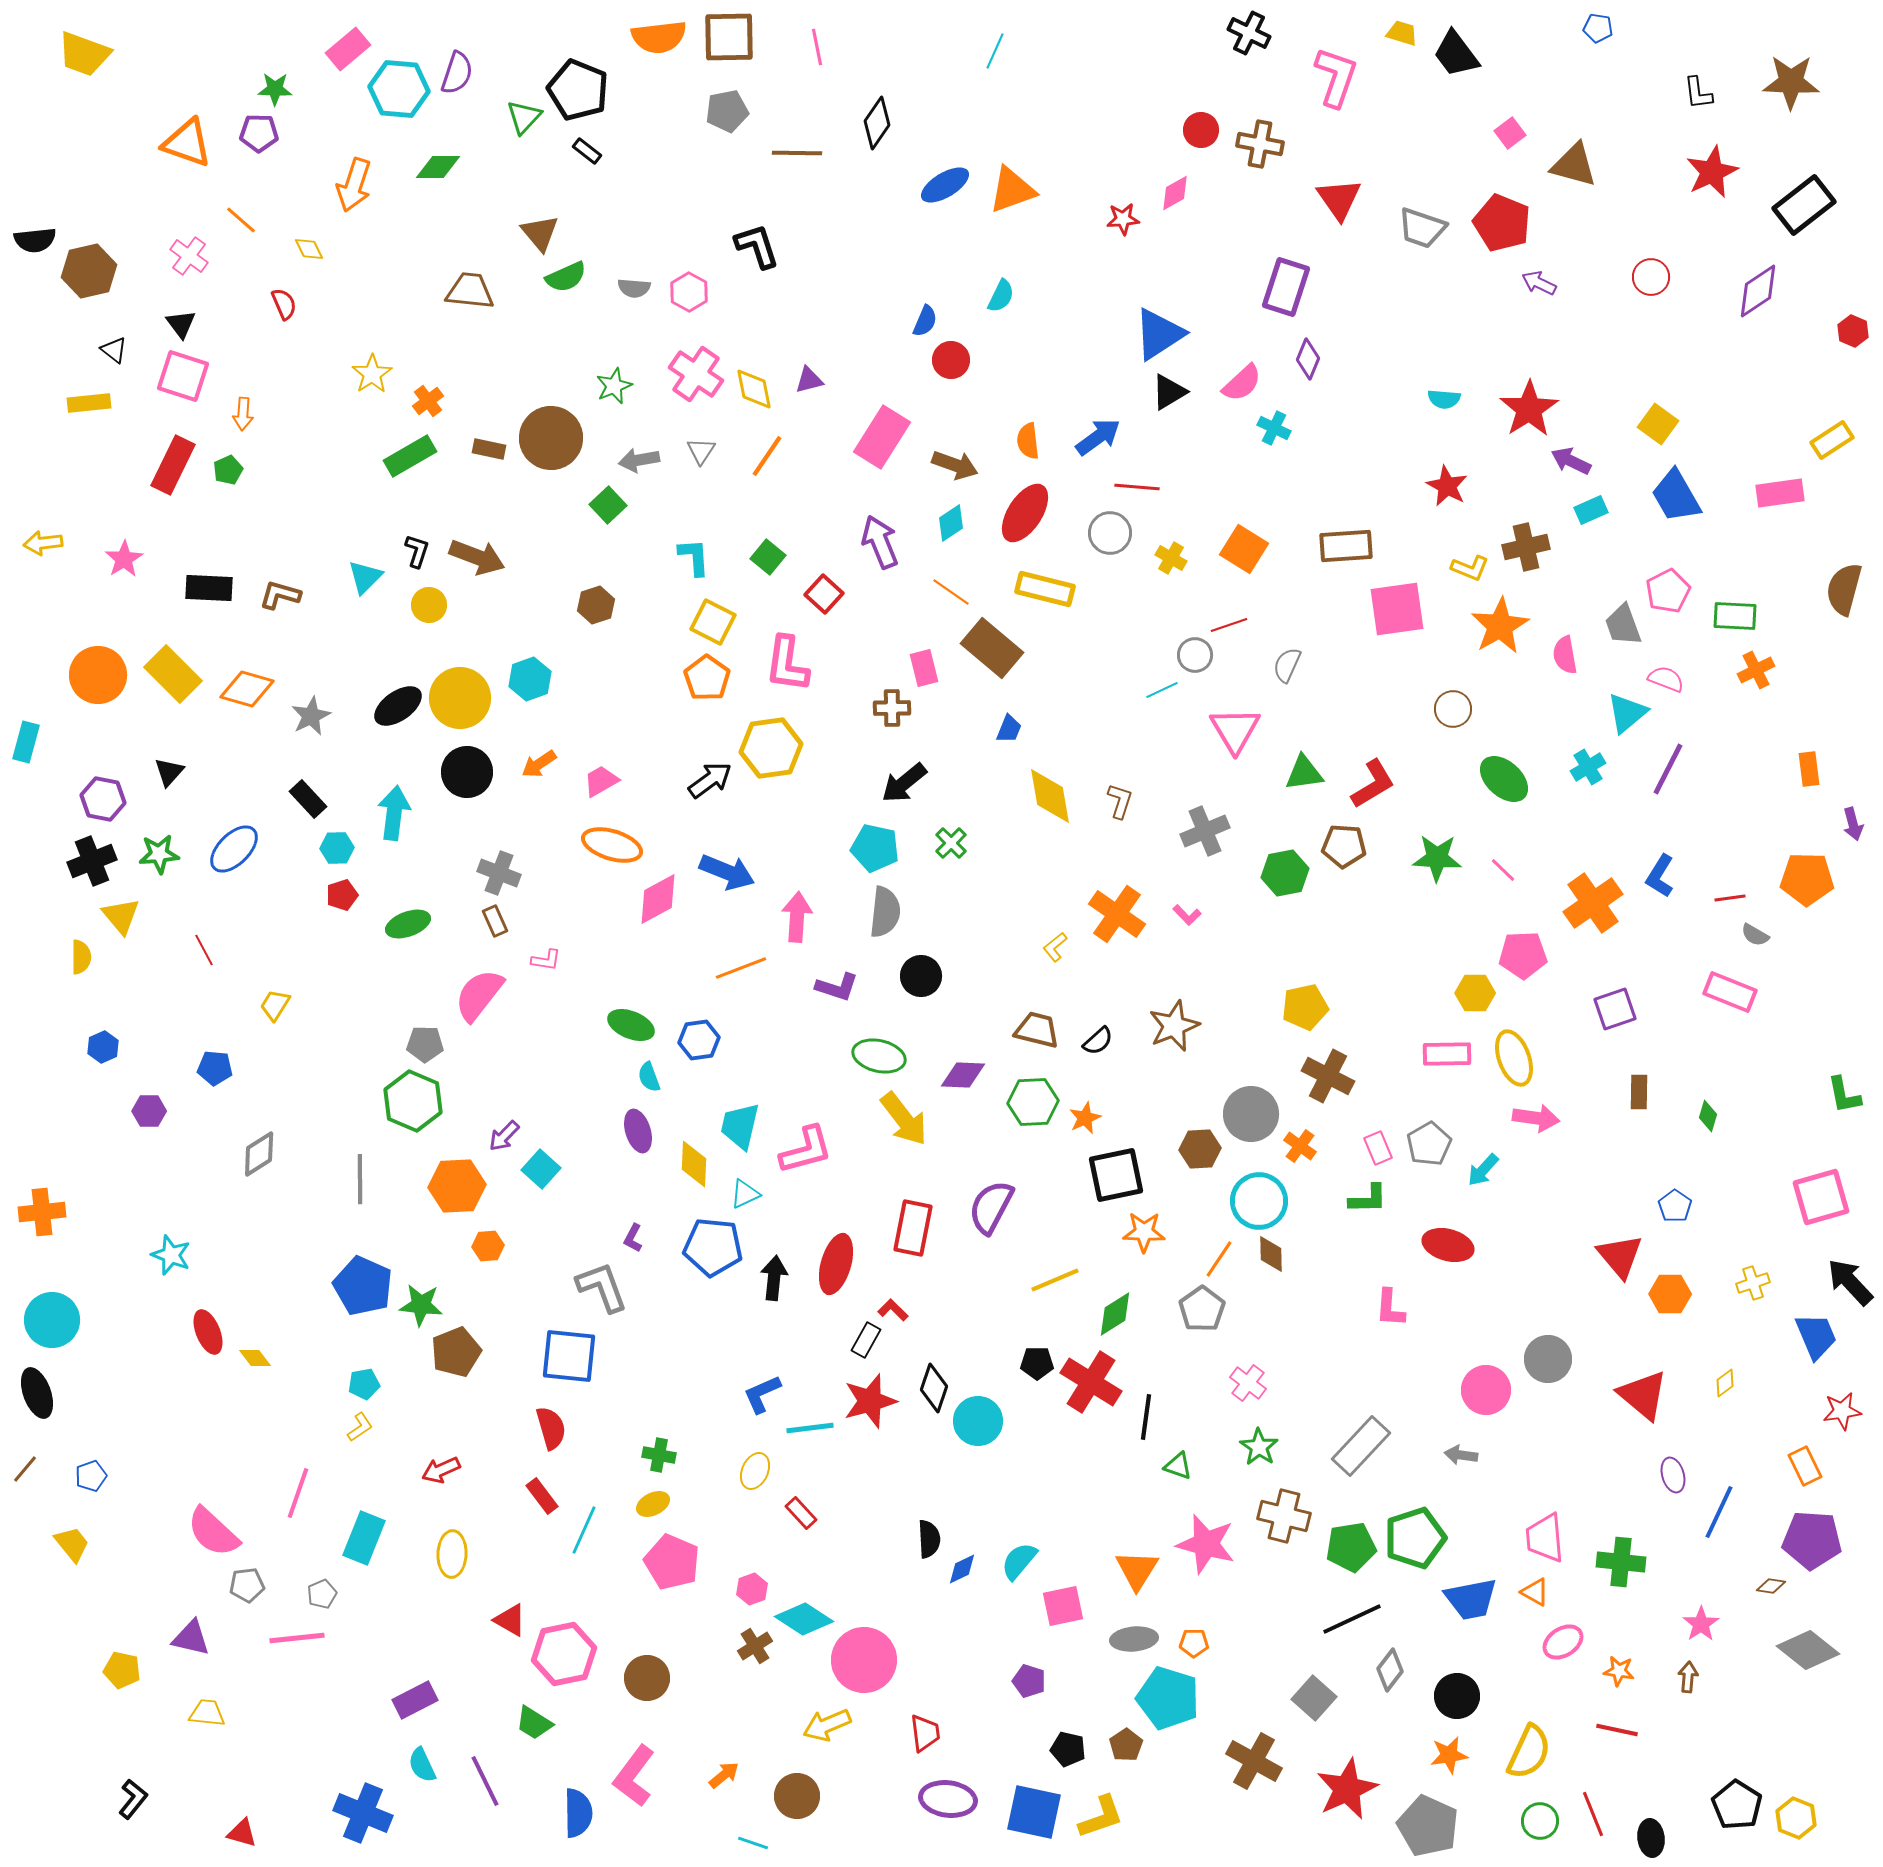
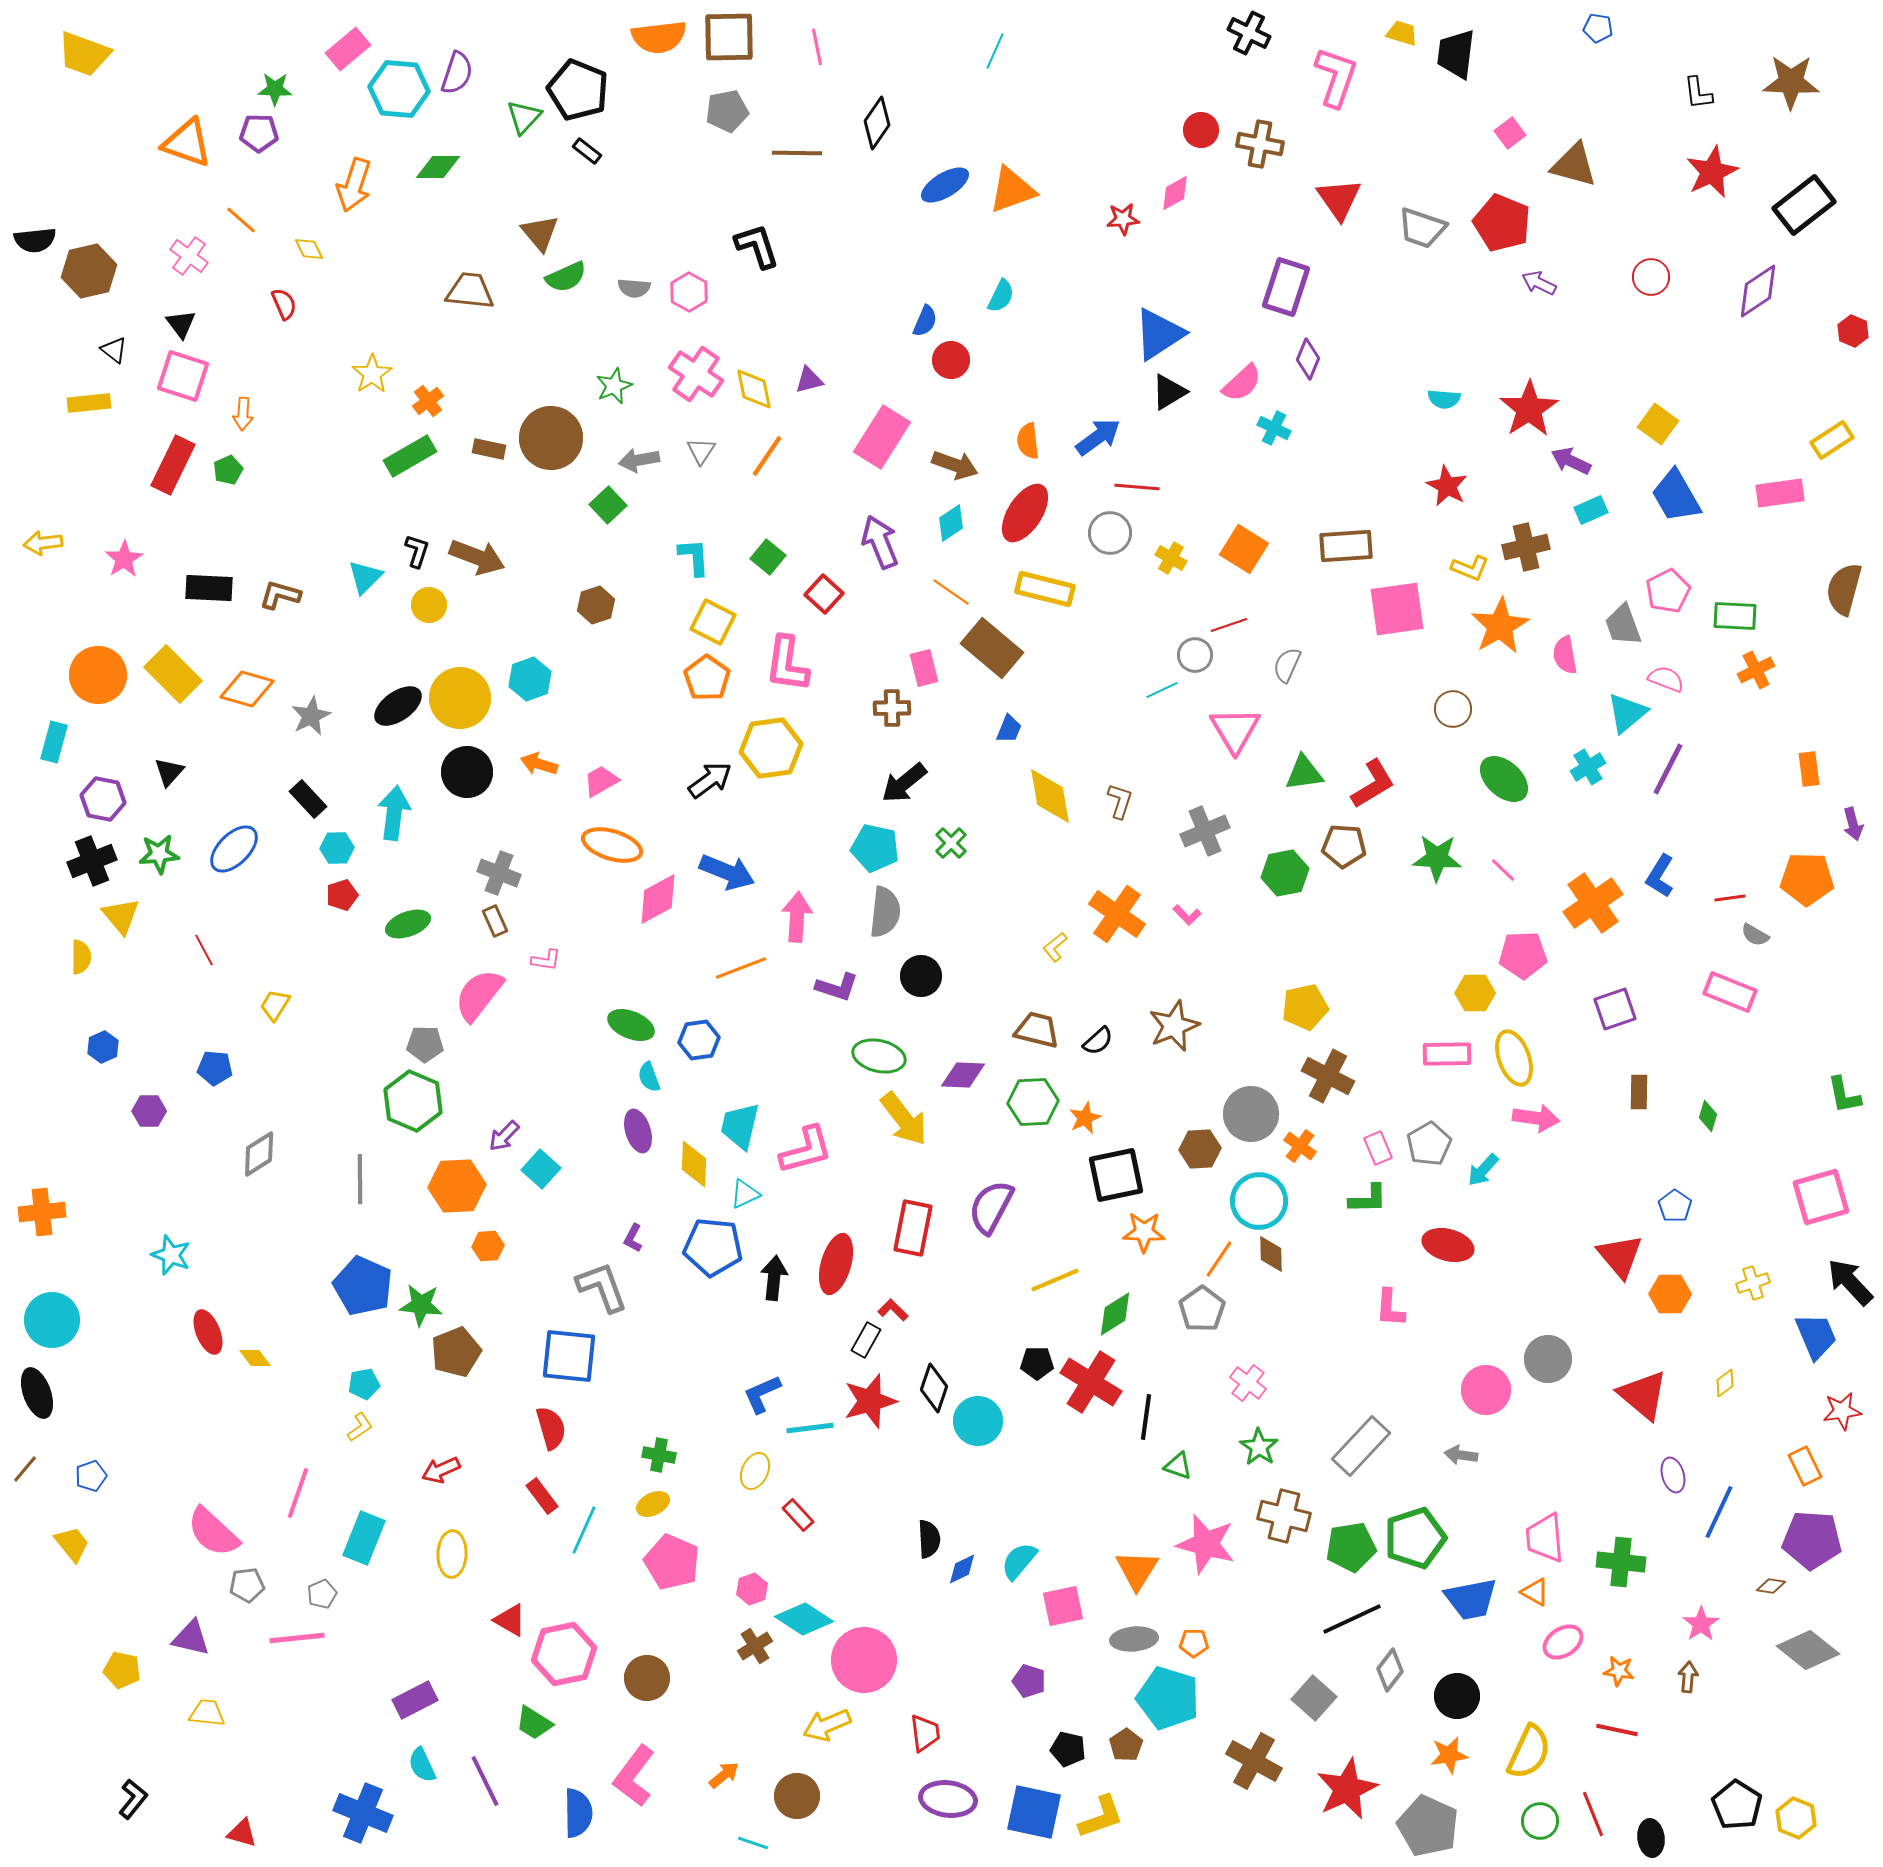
black trapezoid at (1456, 54): rotated 44 degrees clockwise
cyan rectangle at (26, 742): moved 28 px right
orange arrow at (539, 764): rotated 51 degrees clockwise
red rectangle at (801, 1513): moved 3 px left, 2 px down
